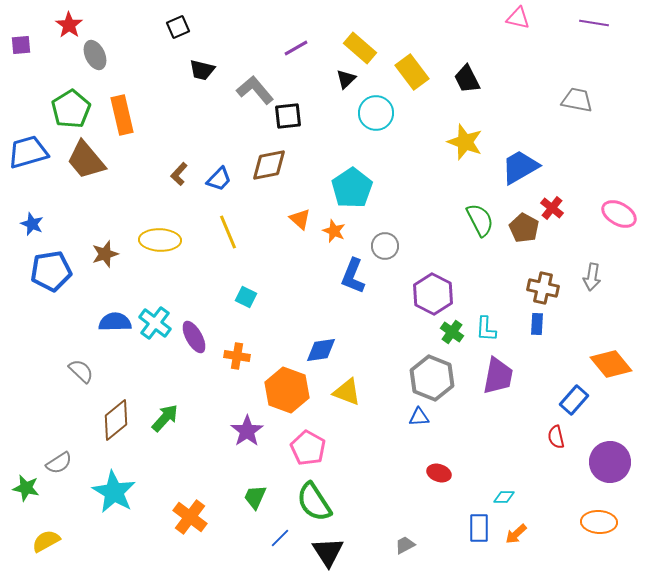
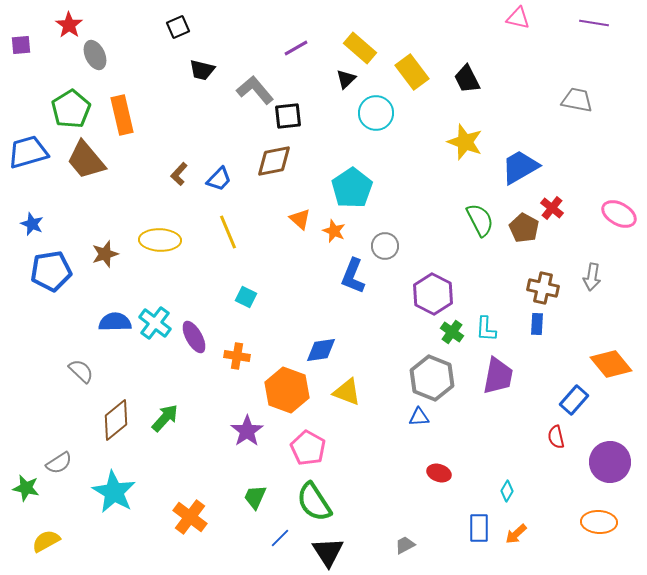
brown diamond at (269, 165): moved 5 px right, 4 px up
cyan diamond at (504, 497): moved 3 px right, 6 px up; rotated 60 degrees counterclockwise
